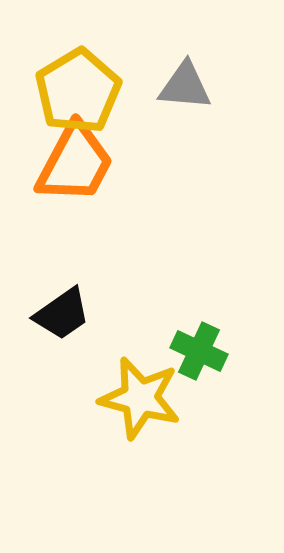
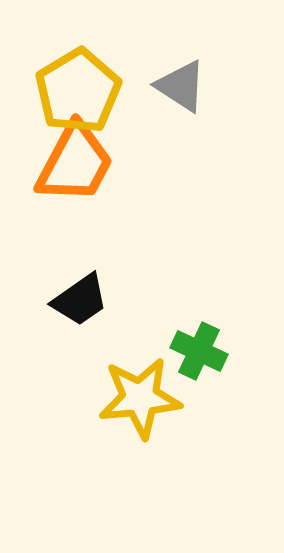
gray triangle: moved 4 px left; rotated 28 degrees clockwise
black trapezoid: moved 18 px right, 14 px up
yellow star: rotated 20 degrees counterclockwise
